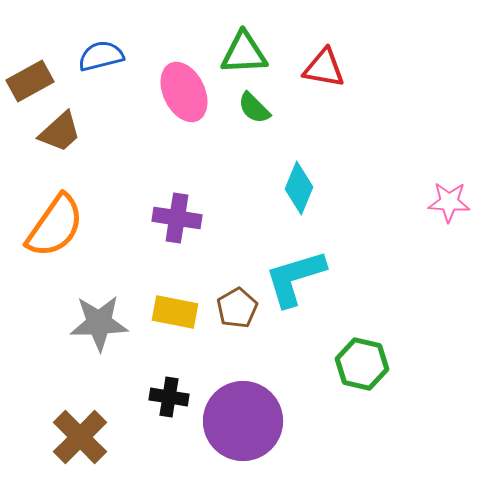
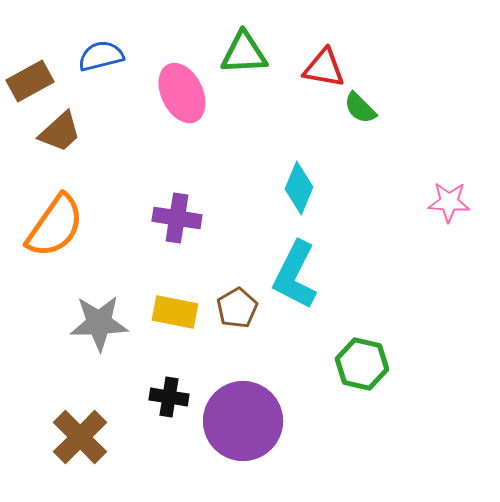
pink ellipse: moved 2 px left, 1 px down
green semicircle: moved 106 px right
cyan L-shape: moved 3 px up; rotated 46 degrees counterclockwise
